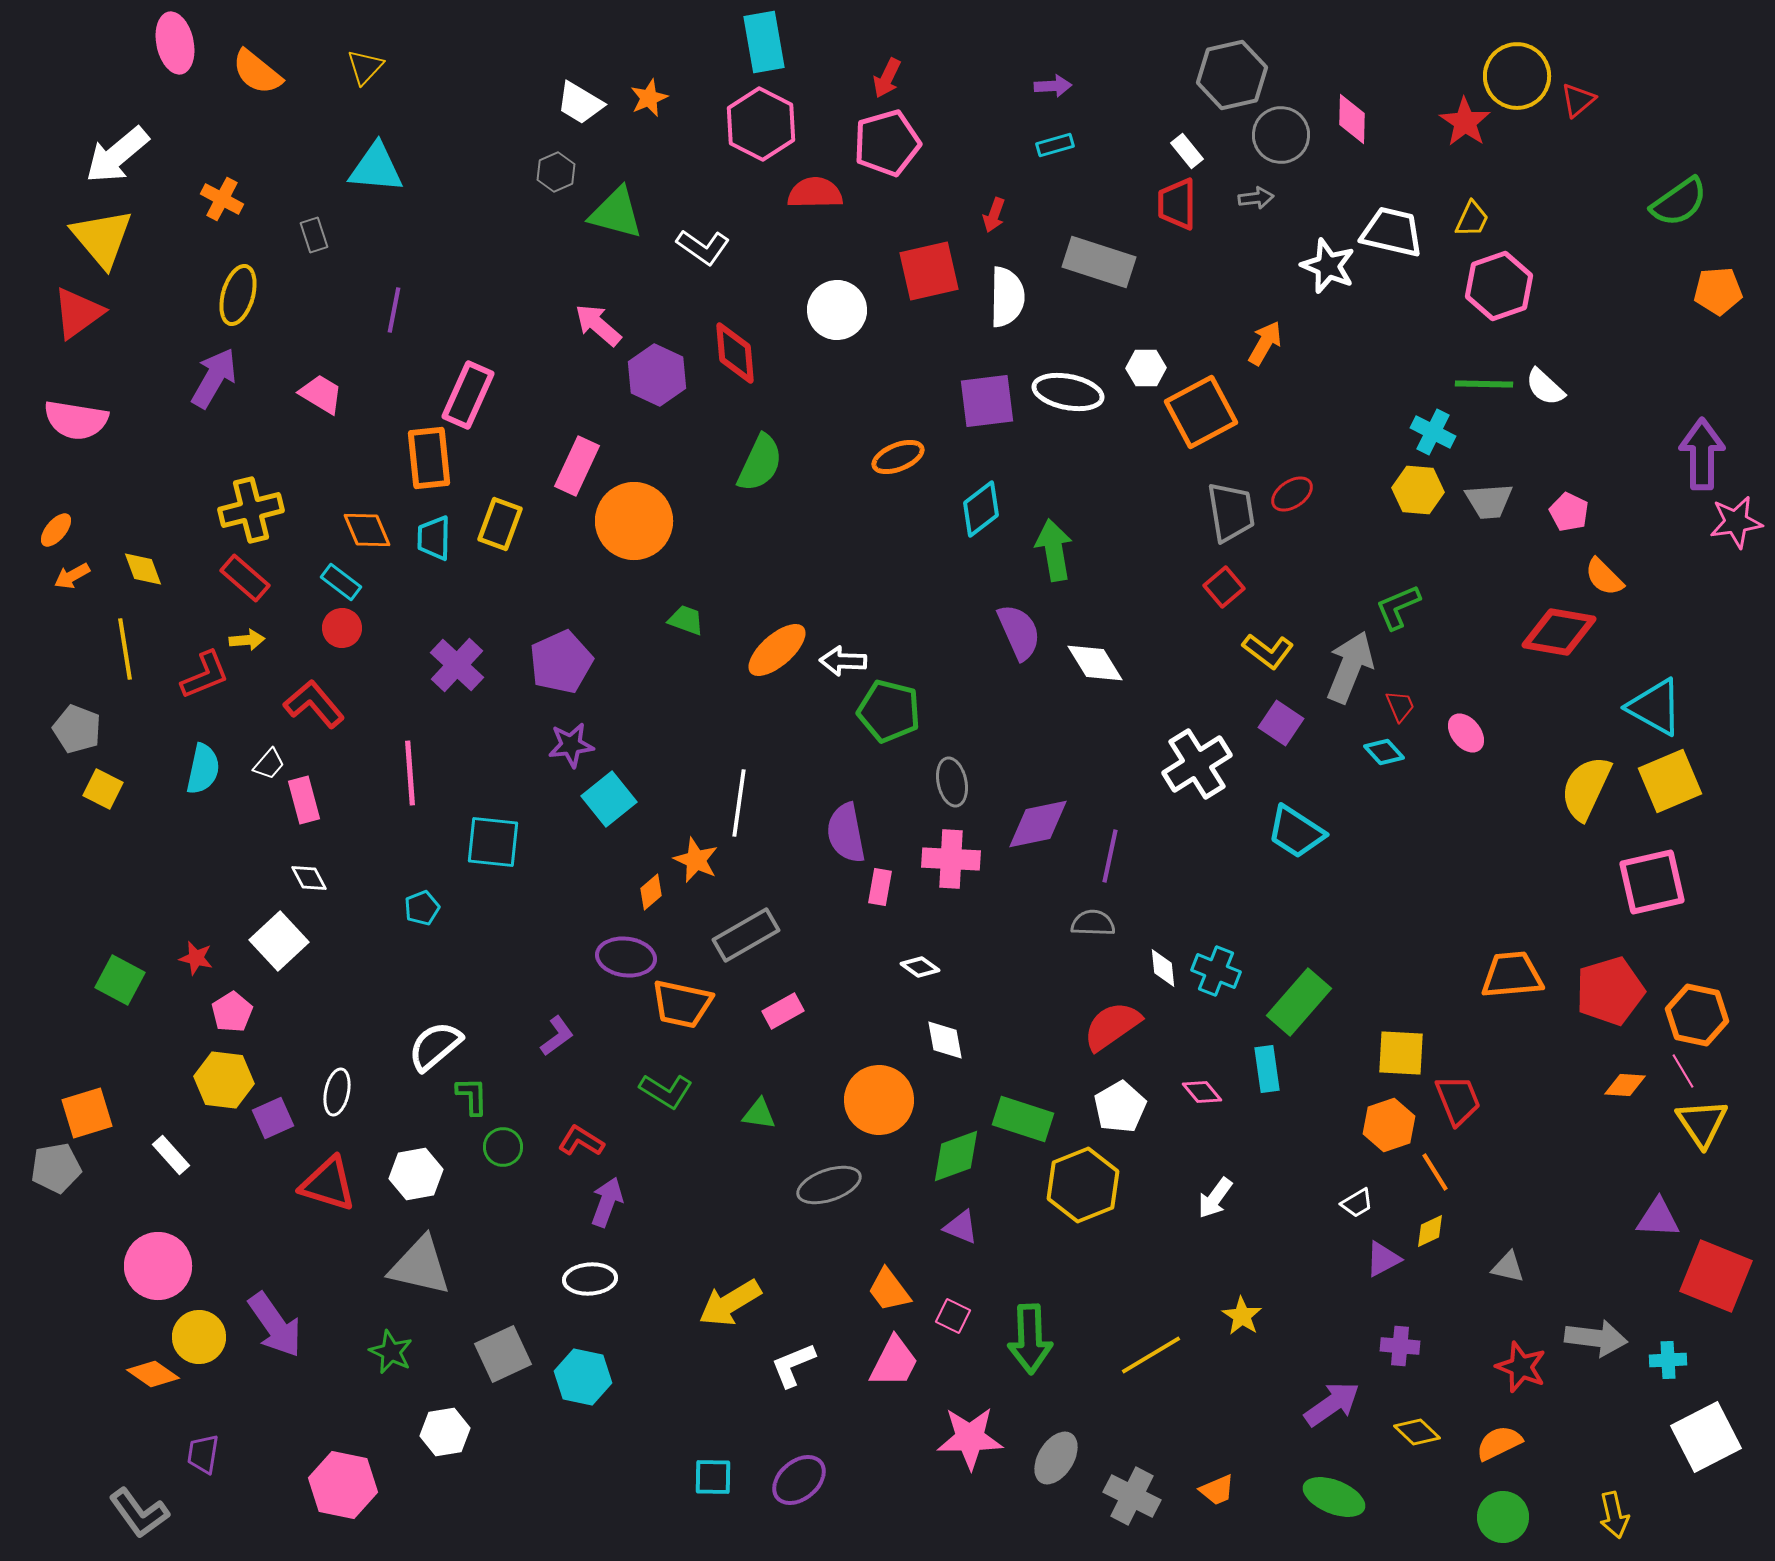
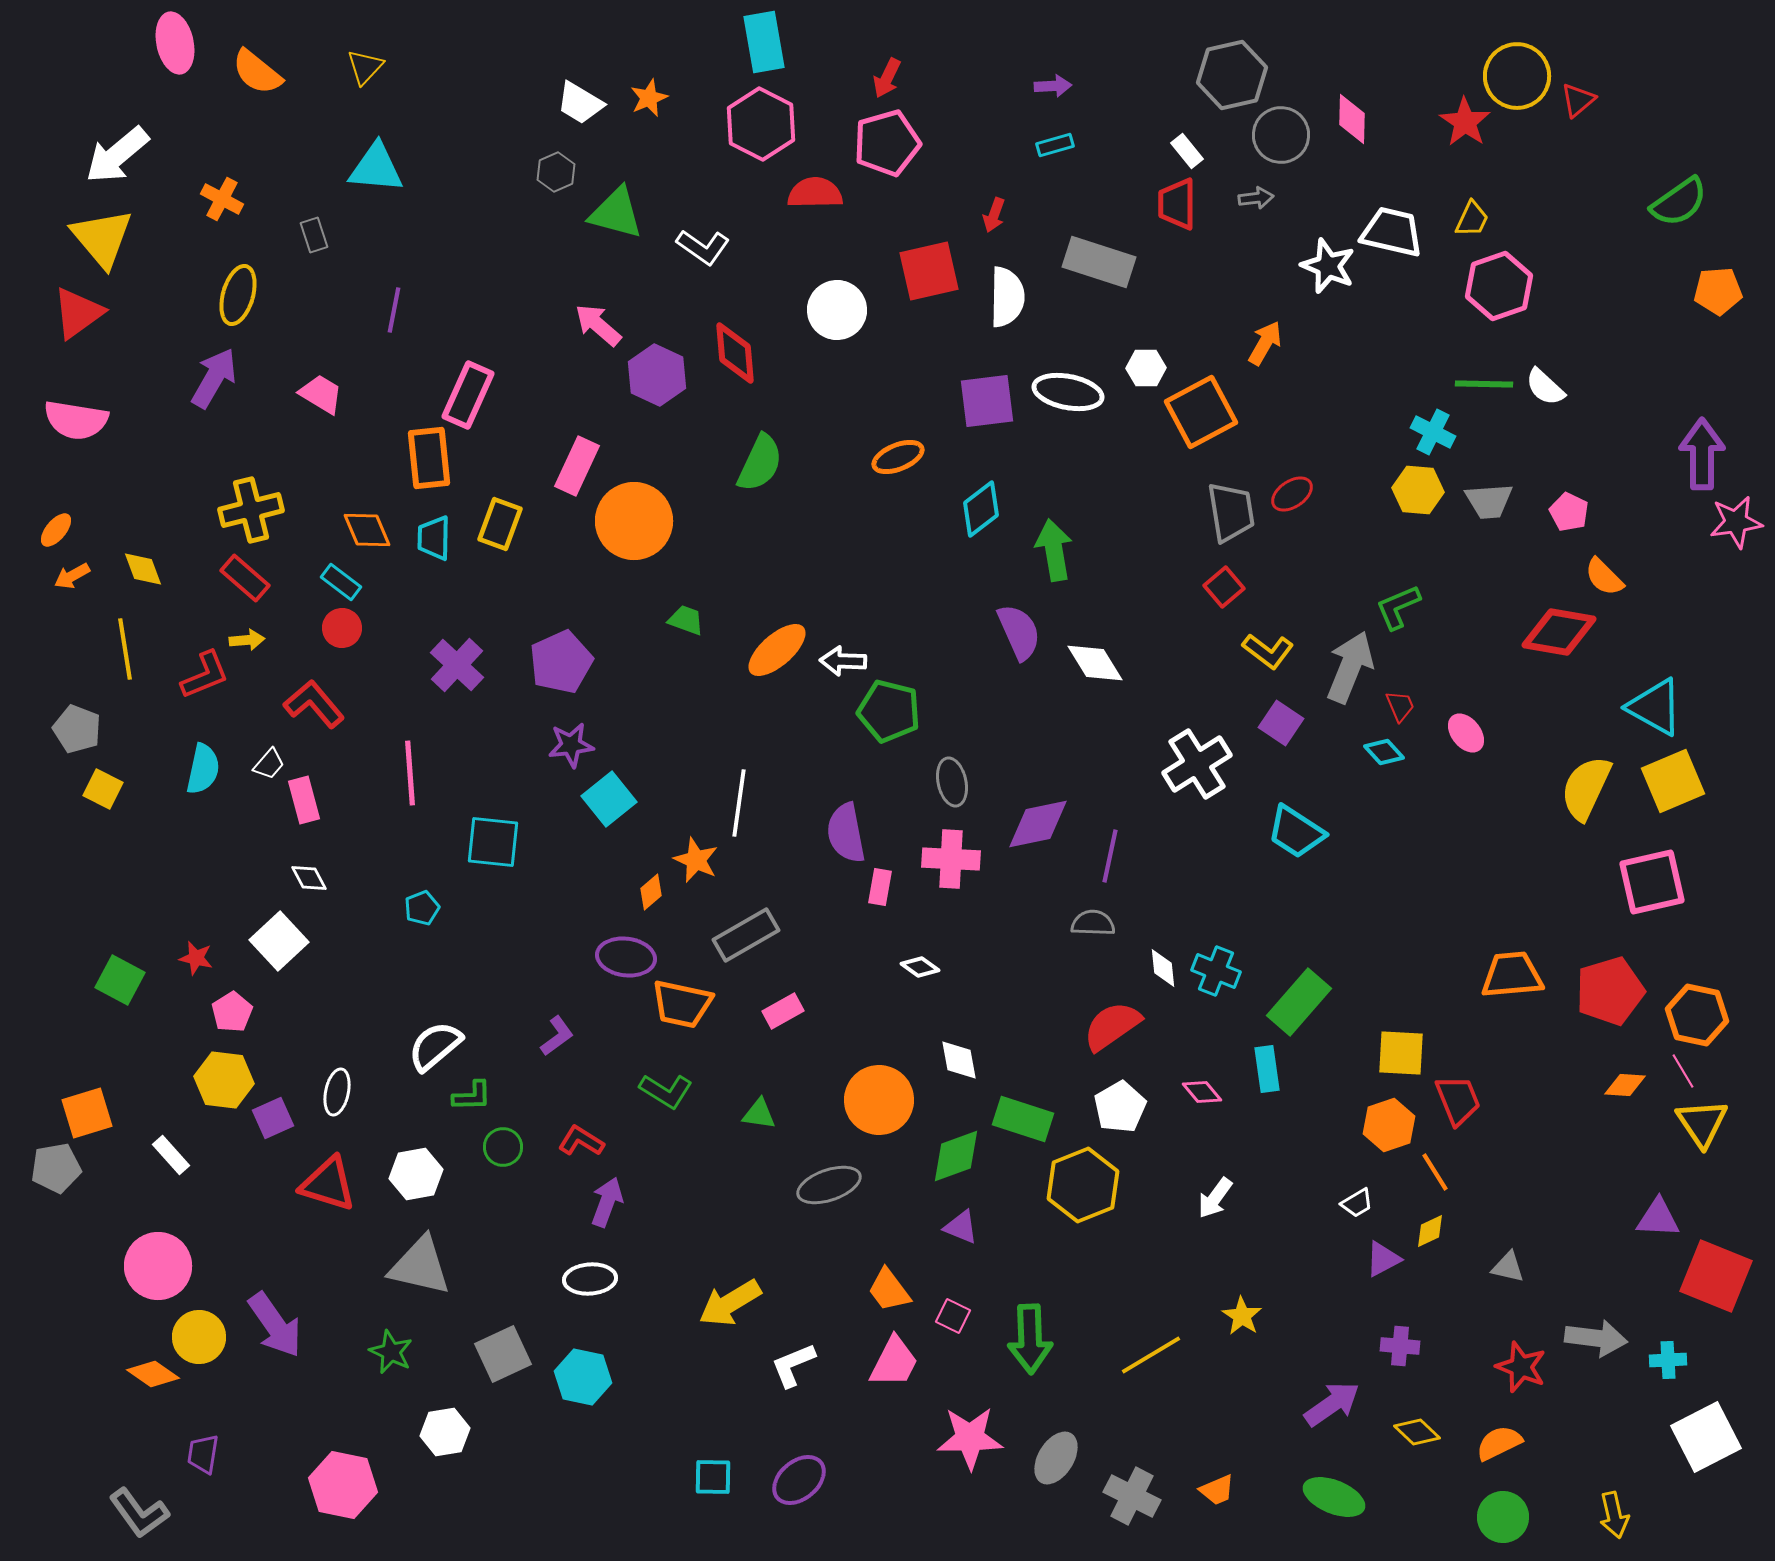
yellow square at (1670, 781): moved 3 px right
white diamond at (945, 1040): moved 14 px right, 20 px down
green L-shape at (472, 1096): rotated 90 degrees clockwise
